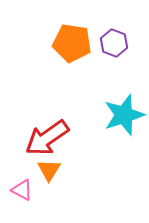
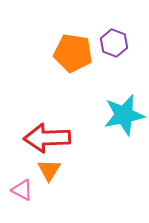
orange pentagon: moved 1 px right, 10 px down
cyan star: rotated 6 degrees clockwise
red arrow: rotated 33 degrees clockwise
